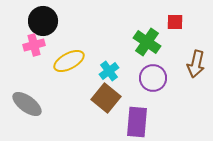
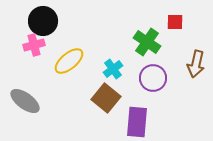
yellow ellipse: rotated 12 degrees counterclockwise
cyan cross: moved 4 px right, 2 px up
gray ellipse: moved 2 px left, 3 px up
